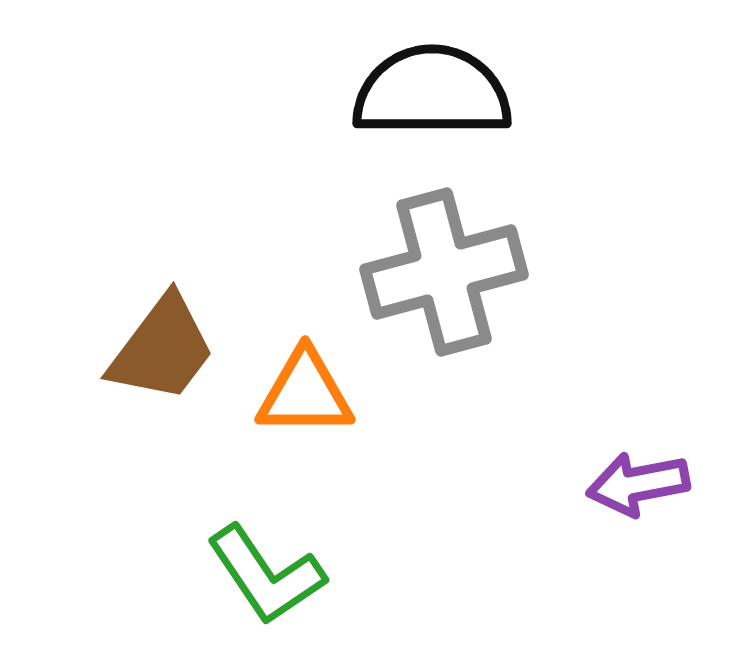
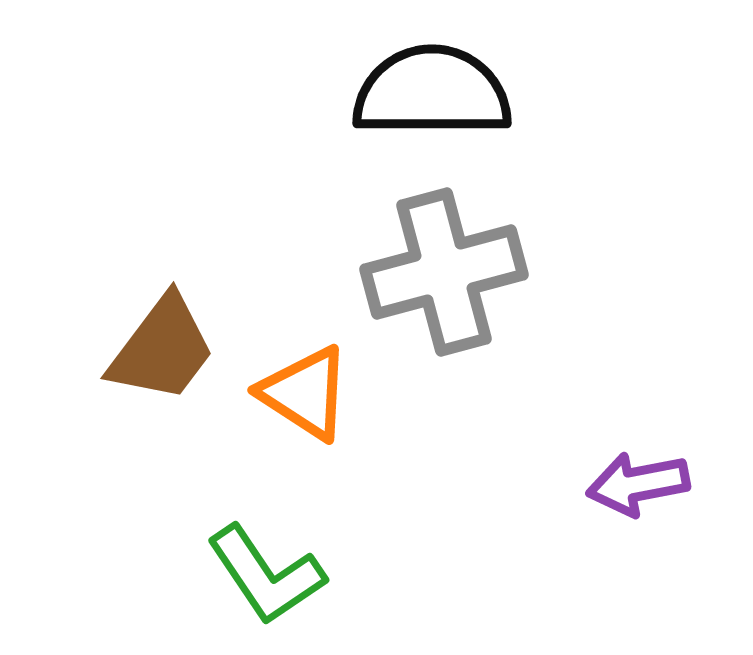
orange triangle: rotated 33 degrees clockwise
